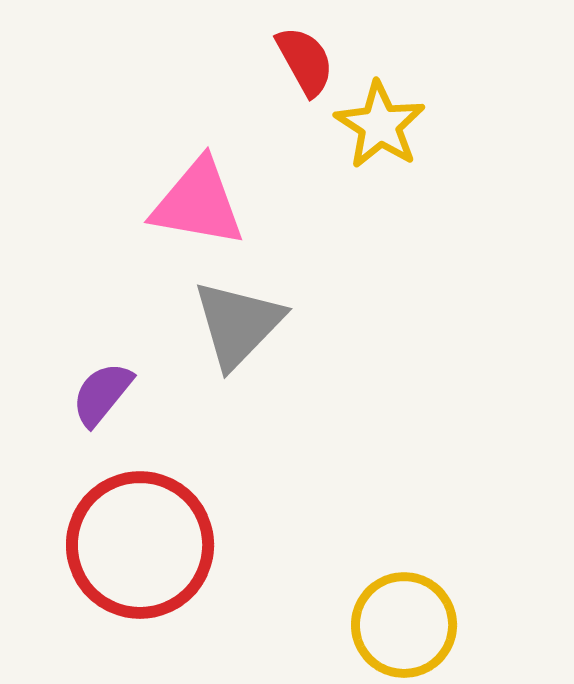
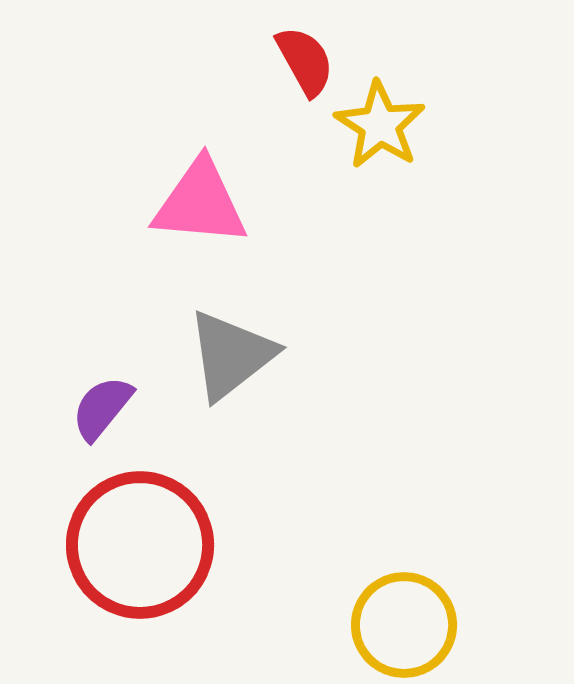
pink triangle: moved 2 px right; rotated 5 degrees counterclockwise
gray triangle: moved 7 px left, 31 px down; rotated 8 degrees clockwise
purple semicircle: moved 14 px down
